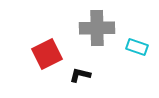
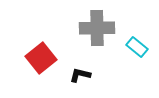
cyan rectangle: rotated 20 degrees clockwise
red square: moved 6 px left, 4 px down; rotated 12 degrees counterclockwise
